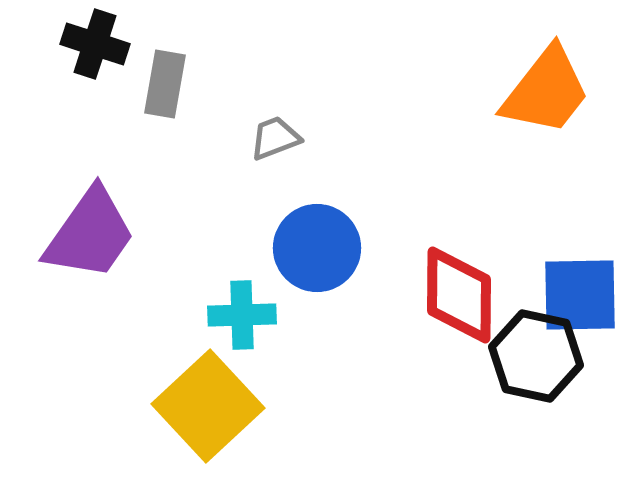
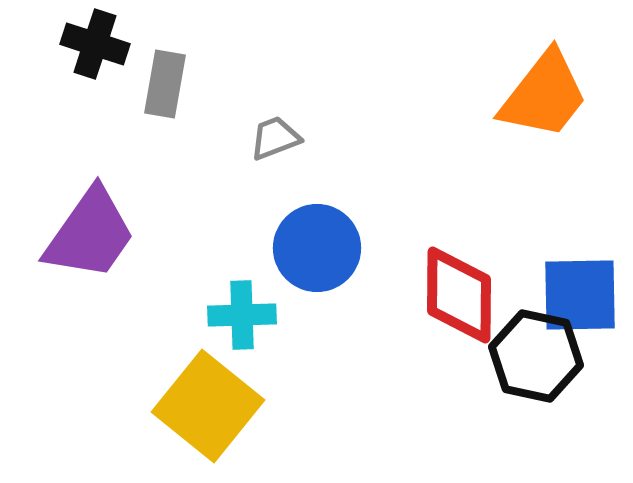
orange trapezoid: moved 2 px left, 4 px down
yellow square: rotated 8 degrees counterclockwise
